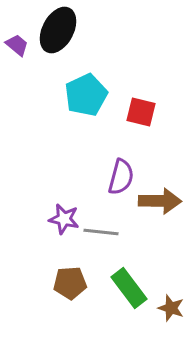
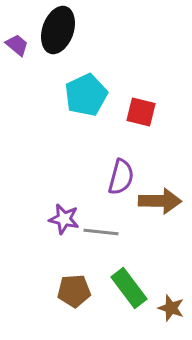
black ellipse: rotated 9 degrees counterclockwise
brown pentagon: moved 4 px right, 8 px down
